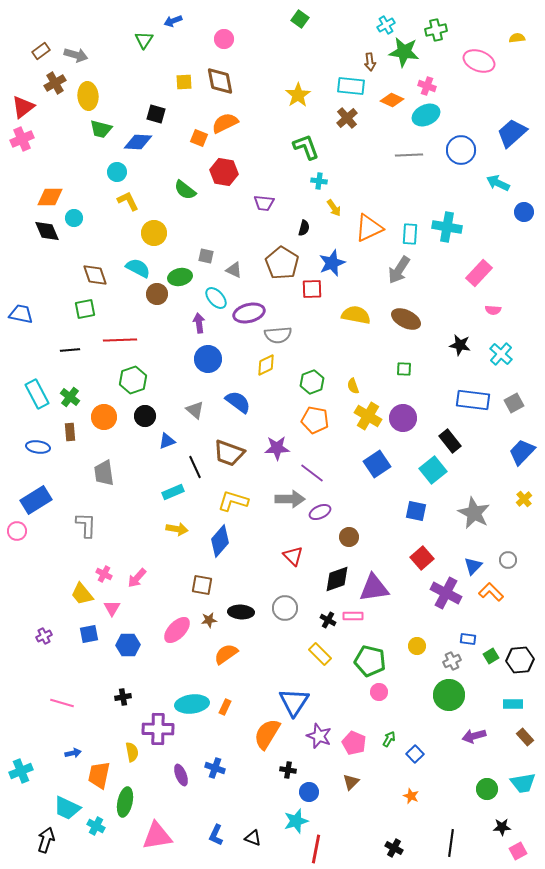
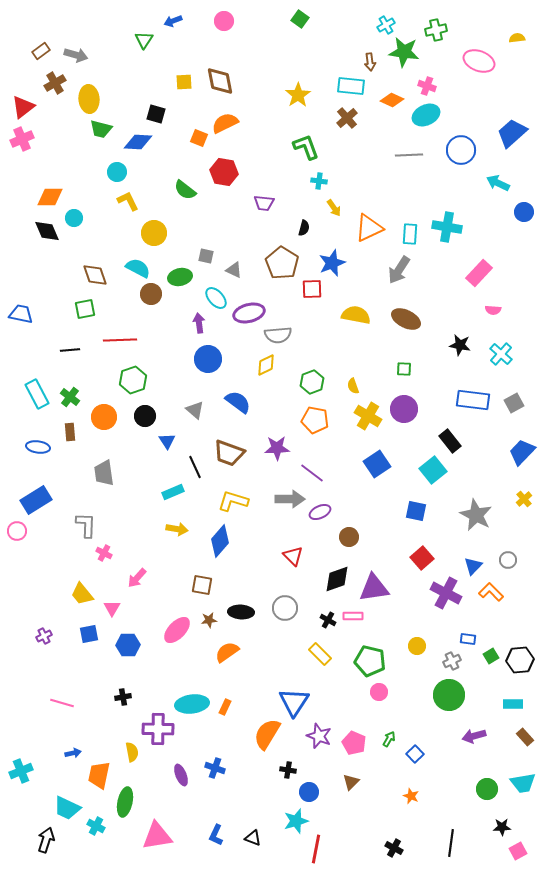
pink circle at (224, 39): moved 18 px up
yellow ellipse at (88, 96): moved 1 px right, 3 px down
brown circle at (157, 294): moved 6 px left
purple circle at (403, 418): moved 1 px right, 9 px up
blue triangle at (167, 441): rotated 42 degrees counterclockwise
gray star at (474, 513): moved 2 px right, 2 px down
pink cross at (104, 574): moved 21 px up
orange semicircle at (226, 654): moved 1 px right, 2 px up
